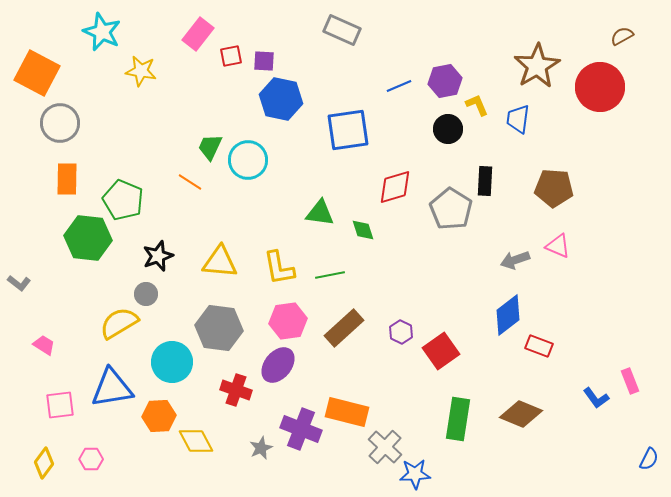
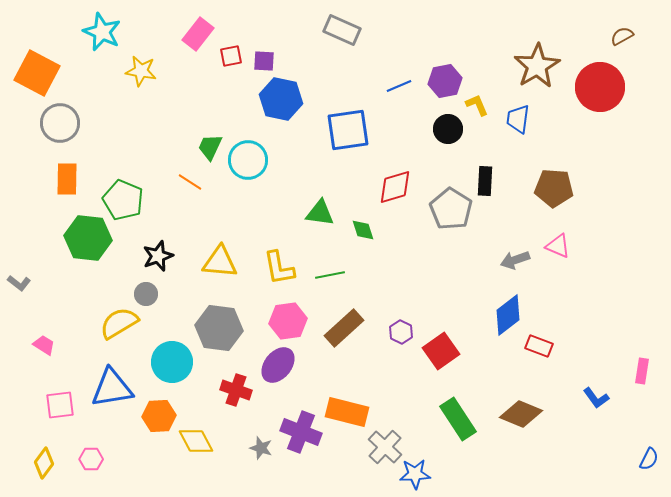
pink rectangle at (630, 381): moved 12 px right, 10 px up; rotated 30 degrees clockwise
green rectangle at (458, 419): rotated 42 degrees counterclockwise
purple cross at (301, 429): moved 3 px down
gray star at (261, 448): rotated 30 degrees counterclockwise
